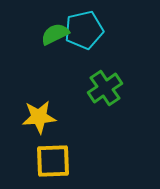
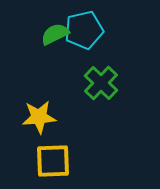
green cross: moved 4 px left, 5 px up; rotated 12 degrees counterclockwise
